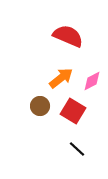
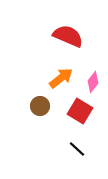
pink diamond: moved 1 px right, 1 px down; rotated 25 degrees counterclockwise
red square: moved 7 px right
